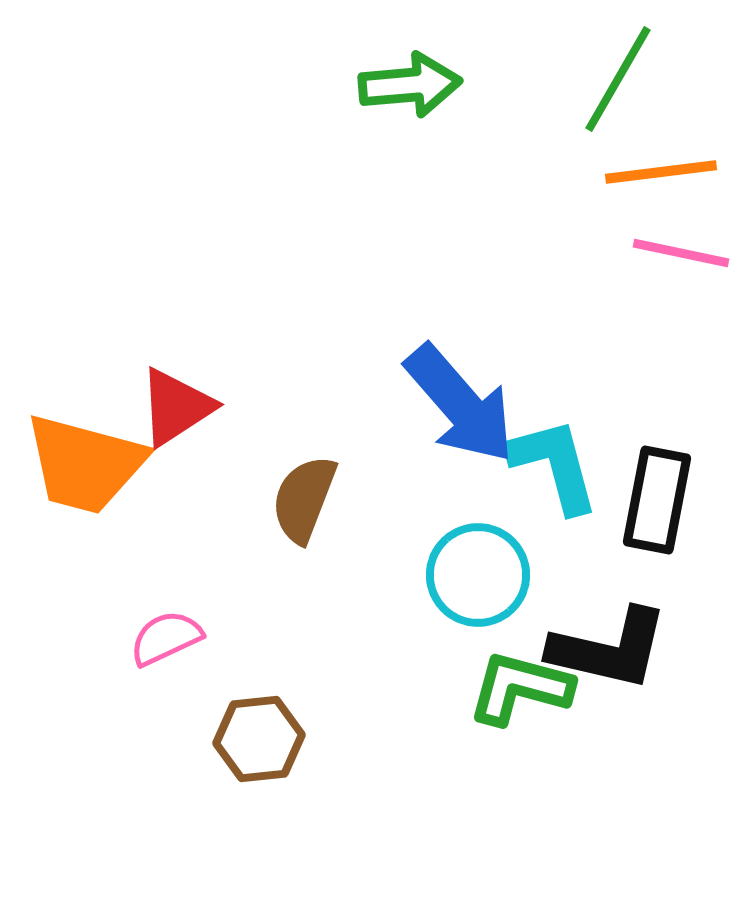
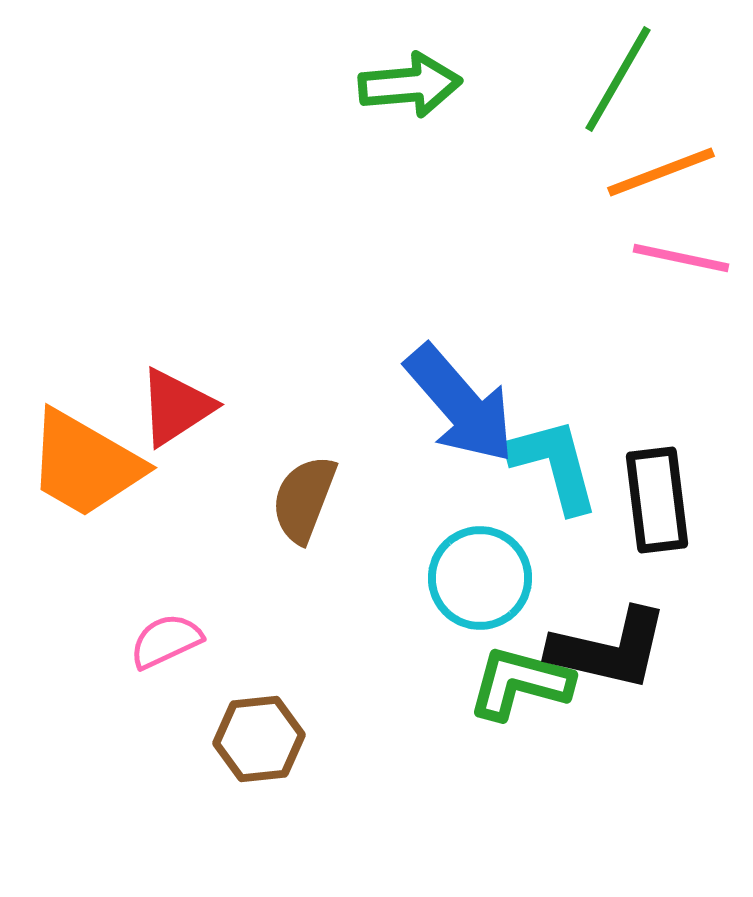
orange line: rotated 14 degrees counterclockwise
pink line: moved 5 px down
orange trapezoid: rotated 15 degrees clockwise
black rectangle: rotated 18 degrees counterclockwise
cyan circle: moved 2 px right, 3 px down
pink semicircle: moved 3 px down
green L-shape: moved 5 px up
